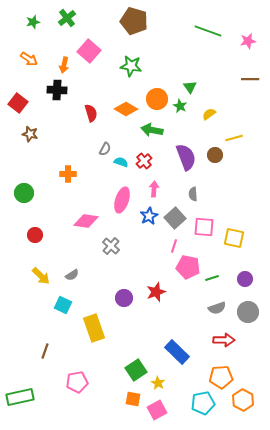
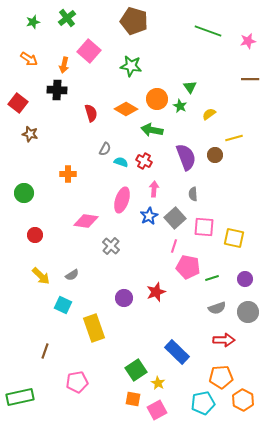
red cross at (144, 161): rotated 21 degrees counterclockwise
